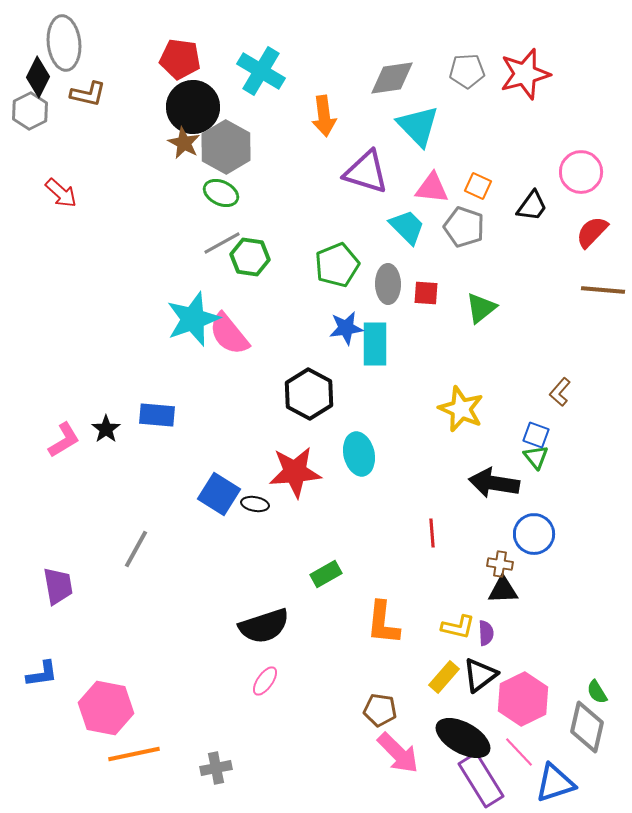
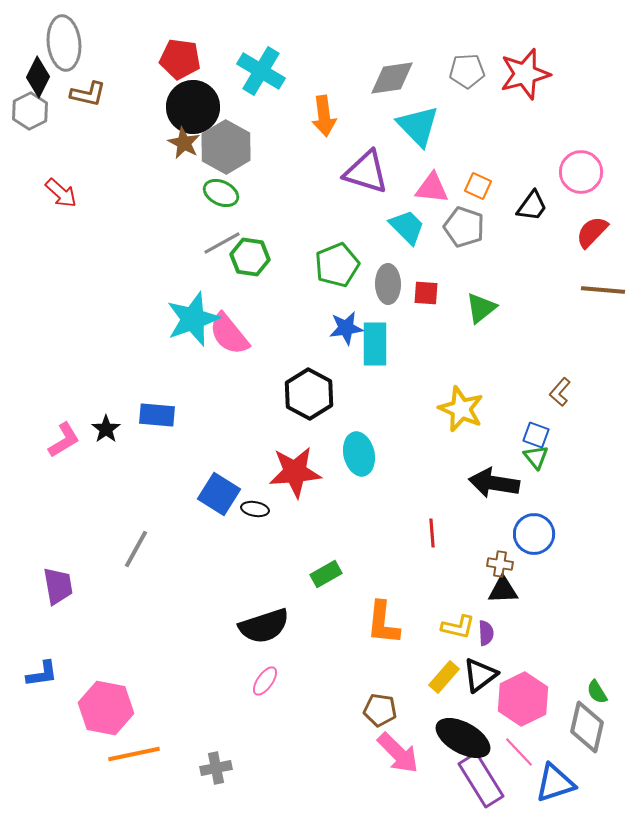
black ellipse at (255, 504): moved 5 px down
